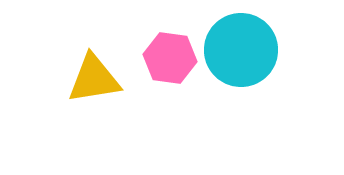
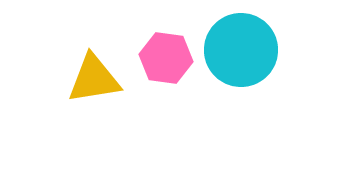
pink hexagon: moved 4 px left
